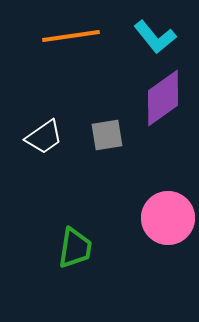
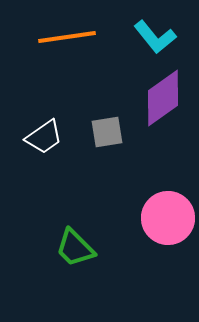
orange line: moved 4 px left, 1 px down
gray square: moved 3 px up
green trapezoid: rotated 126 degrees clockwise
